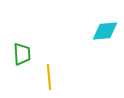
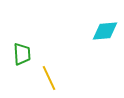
yellow line: moved 1 px down; rotated 20 degrees counterclockwise
